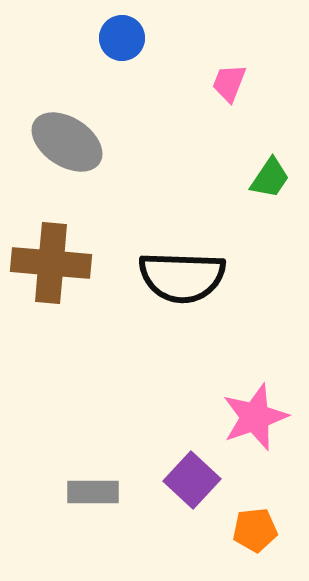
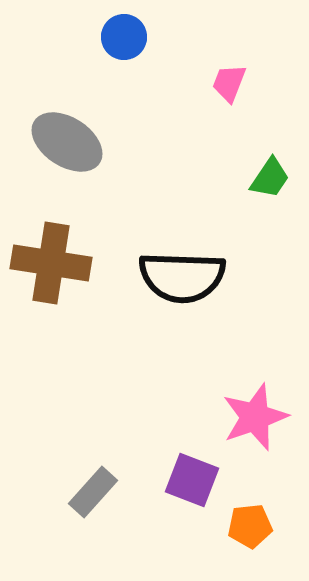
blue circle: moved 2 px right, 1 px up
brown cross: rotated 4 degrees clockwise
purple square: rotated 22 degrees counterclockwise
gray rectangle: rotated 48 degrees counterclockwise
orange pentagon: moved 5 px left, 4 px up
